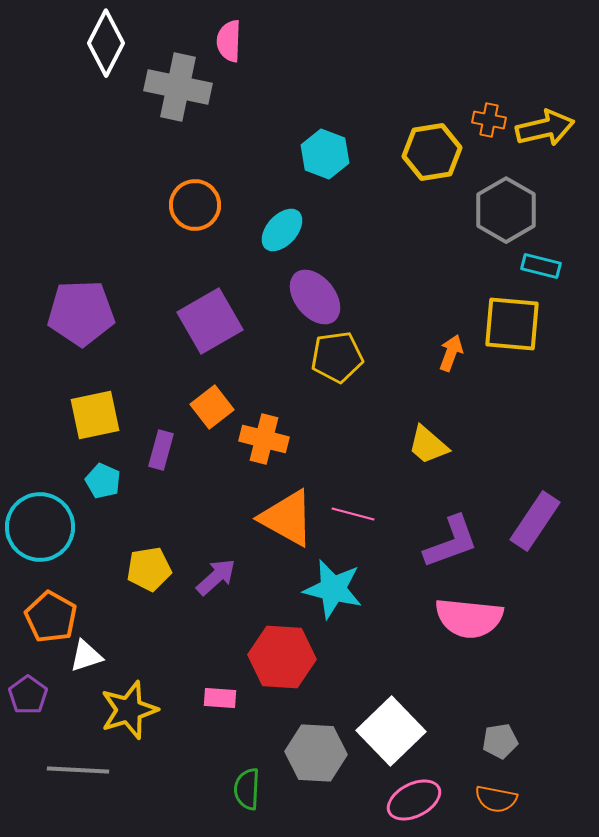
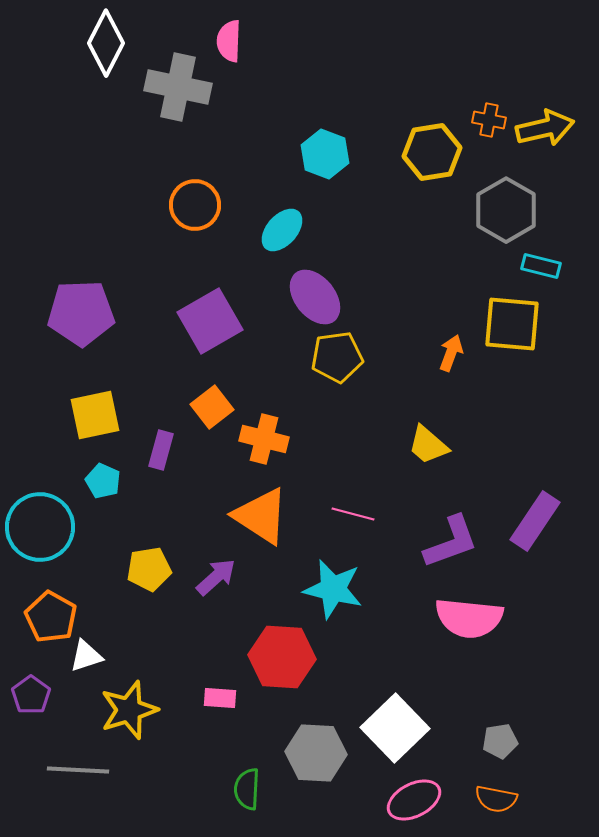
orange triangle at (287, 518): moved 26 px left, 2 px up; rotated 4 degrees clockwise
purple pentagon at (28, 695): moved 3 px right
white square at (391, 731): moved 4 px right, 3 px up
